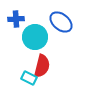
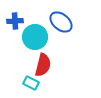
blue cross: moved 1 px left, 2 px down
red semicircle: moved 1 px right, 1 px up
cyan rectangle: moved 2 px right, 5 px down
